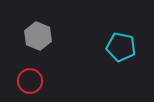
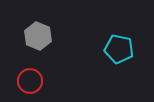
cyan pentagon: moved 2 px left, 2 px down
